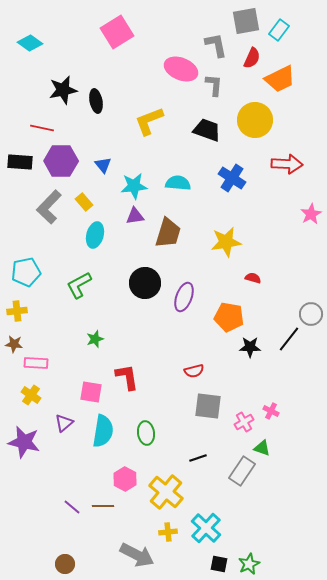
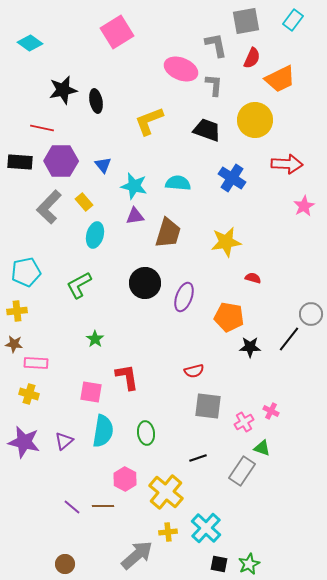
cyan rectangle at (279, 30): moved 14 px right, 10 px up
cyan star at (134, 186): rotated 20 degrees clockwise
pink star at (311, 214): moved 7 px left, 8 px up
green star at (95, 339): rotated 18 degrees counterclockwise
yellow cross at (31, 395): moved 2 px left, 1 px up; rotated 18 degrees counterclockwise
purple triangle at (64, 423): moved 18 px down
gray arrow at (137, 555): rotated 68 degrees counterclockwise
